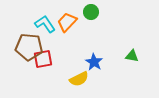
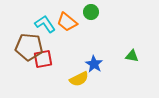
orange trapezoid: rotated 95 degrees counterclockwise
blue star: moved 2 px down
